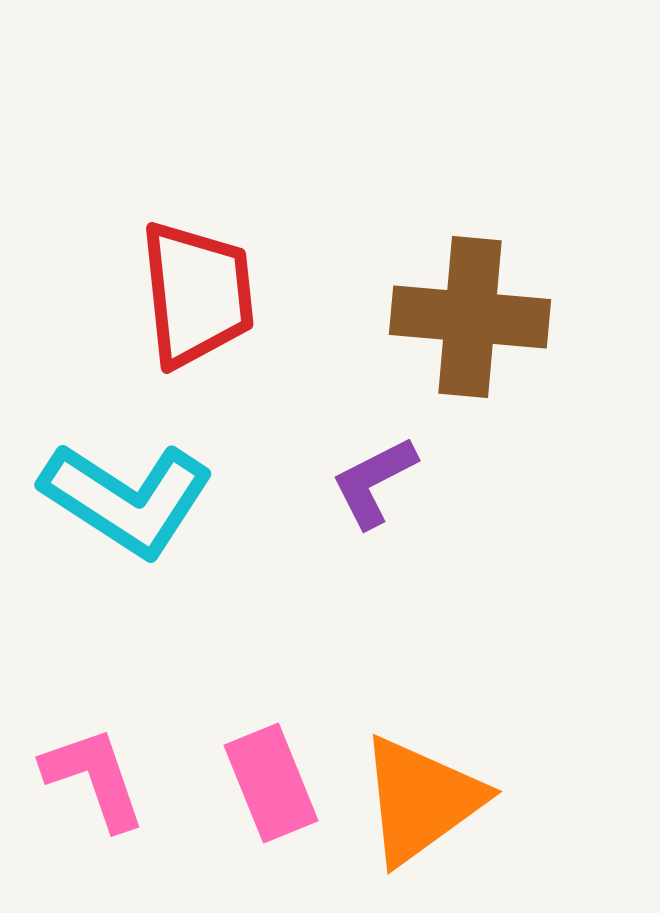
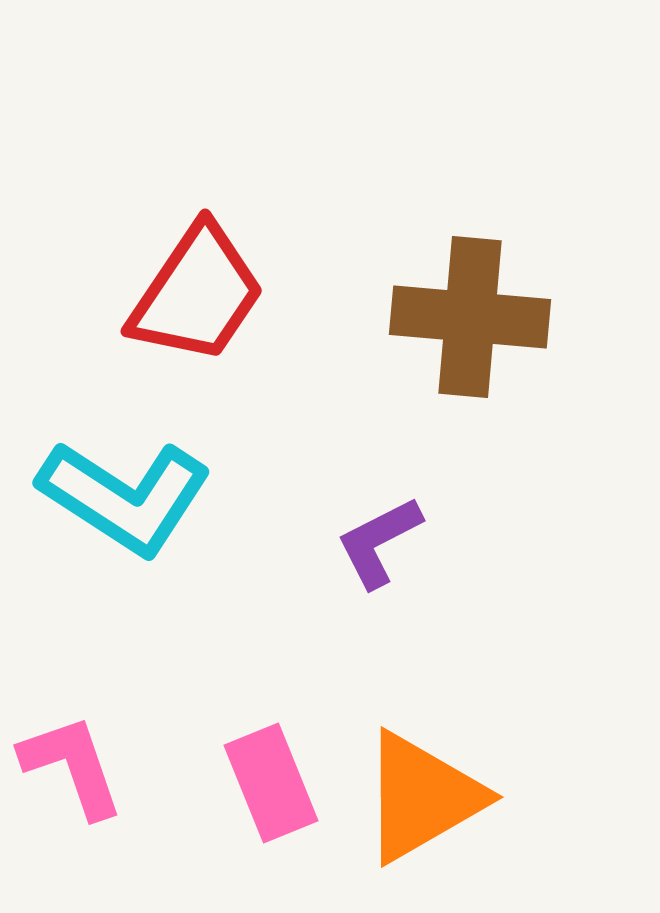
red trapezoid: rotated 40 degrees clockwise
purple L-shape: moved 5 px right, 60 px down
cyan L-shape: moved 2 px left, 2 px up
pink L-shape: moved 22 px left, 12 px up
orange triangle: moved 1 px right, 3 px up; rotated 6 degrees clockwise
